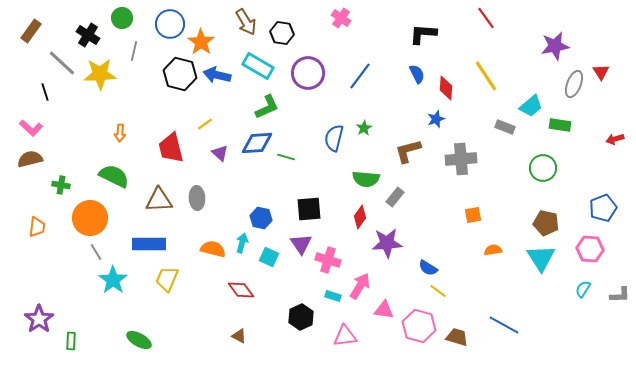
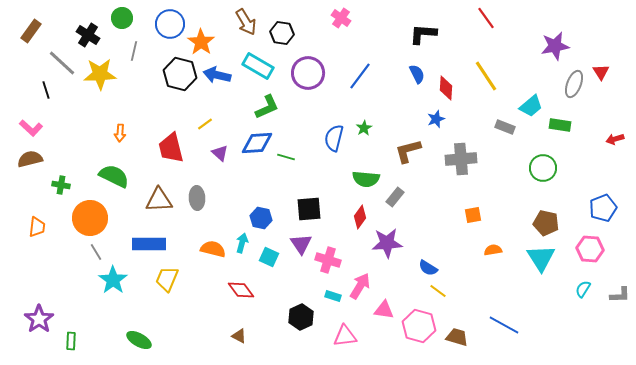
black line at (45, 92): moved 1 px right, 2 px up
